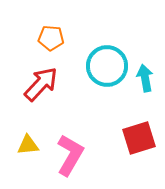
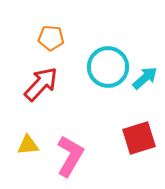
cyan circle: moved 1 px right, 1 px down
cyan arrow: rotated 60 degrees clockwise
pink L-shape: moved 1 px down
